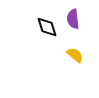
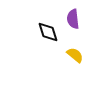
black diamond: moved 1 px right, 5 px down
